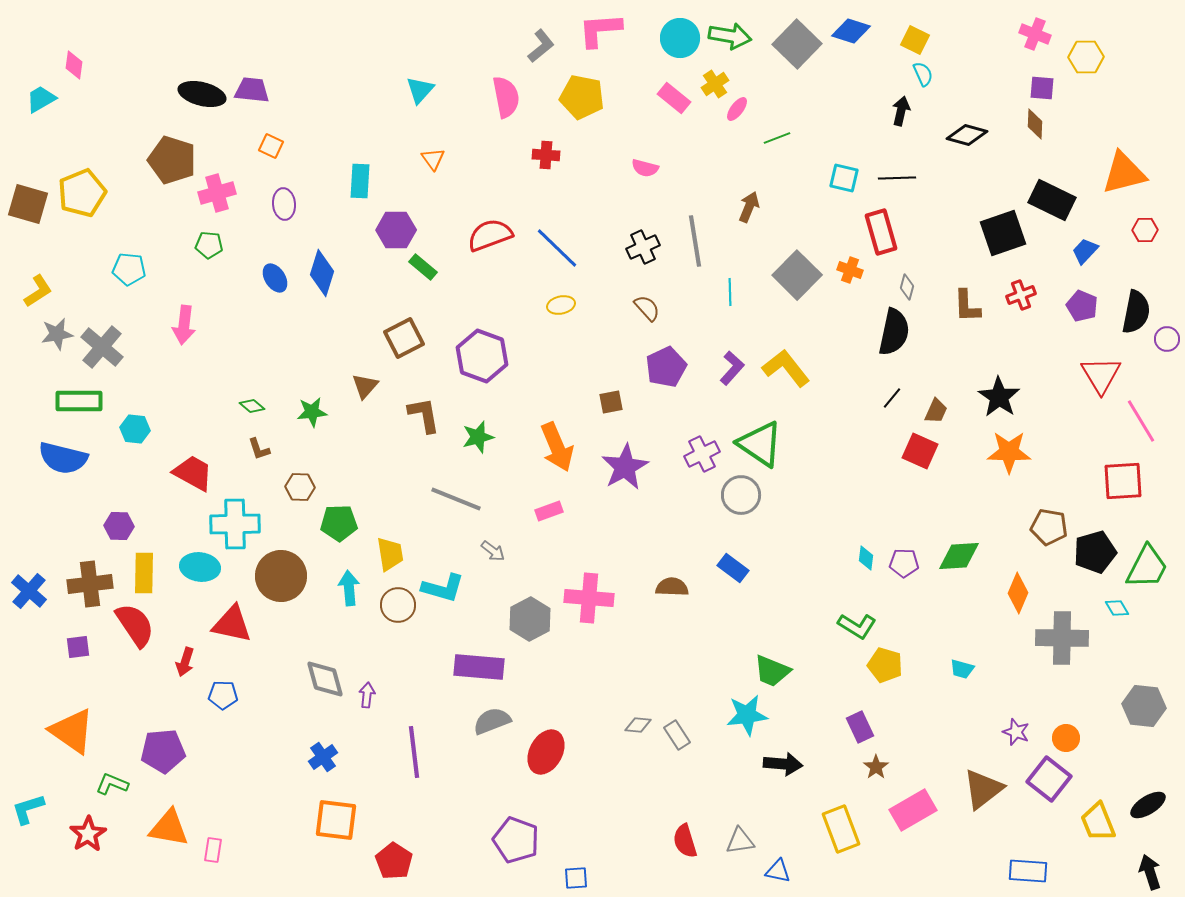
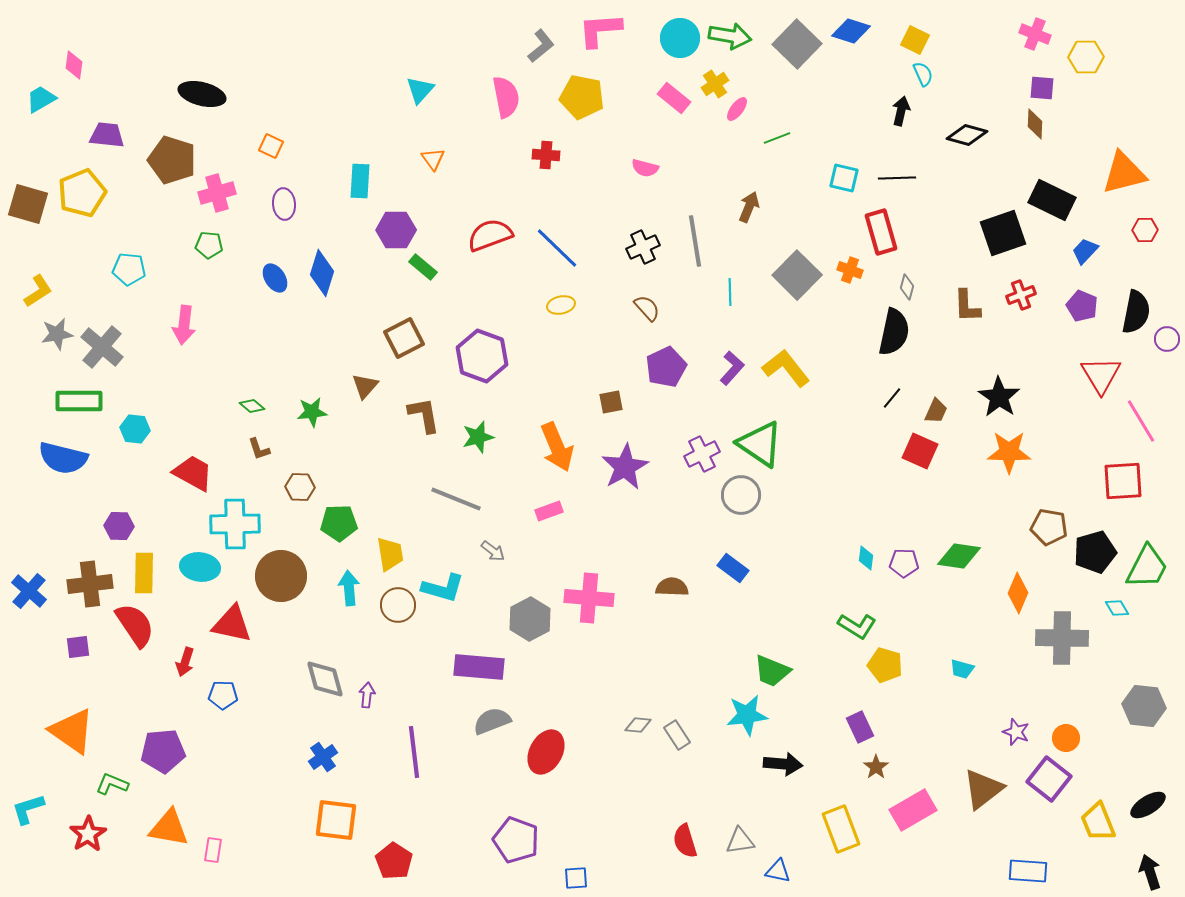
purple trapezoid at (252, 90): moved 145 px left, 45 px down
green diamond at (959, 556): rotated 12 degrees clockwise
